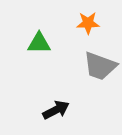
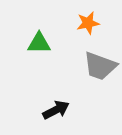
orange star: rotated 10 degrees counterclockwise
